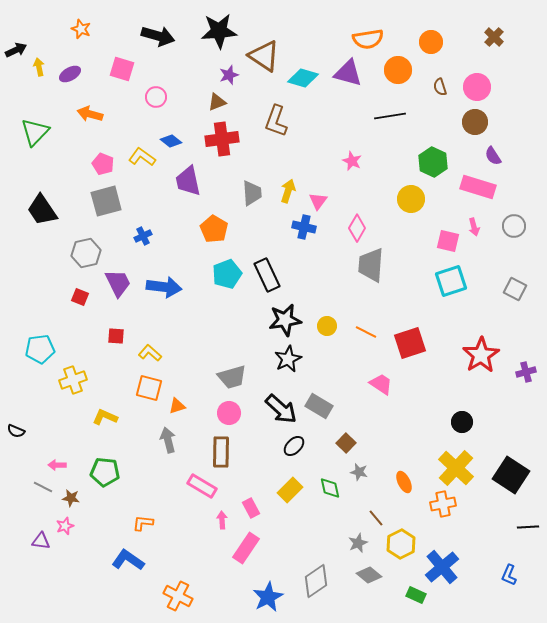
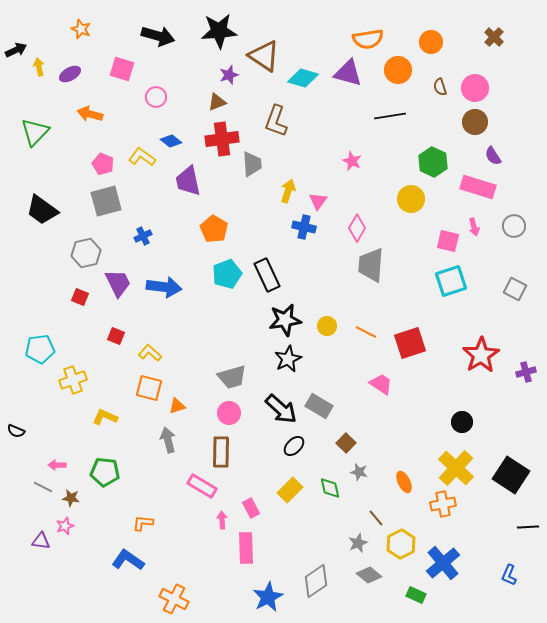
pink circle at (477, 87): moved 2 px left, 1 px down
gray trapezoid at (252, 193): moved 29 px up
black trapezoid at (42, 210): rotated 20 degrees counterclockwise
red square at (116, 336): rotated 18 degrees clockwise
pink rectangle at (246, 548): rotated 36 degrees counterclockwise
blue cross at (442, 567): moved 1 px right, 4 px up
orange cross at (178, 596): moved 4 px left, 3 px down
